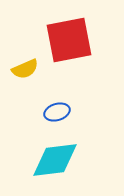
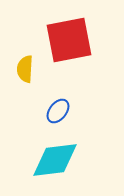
yellow semicircle: rotated 116 degrees clockwise
blue ellipse: moved 1 px right, 1 px up; rotated 35 degrees counterclockwise
